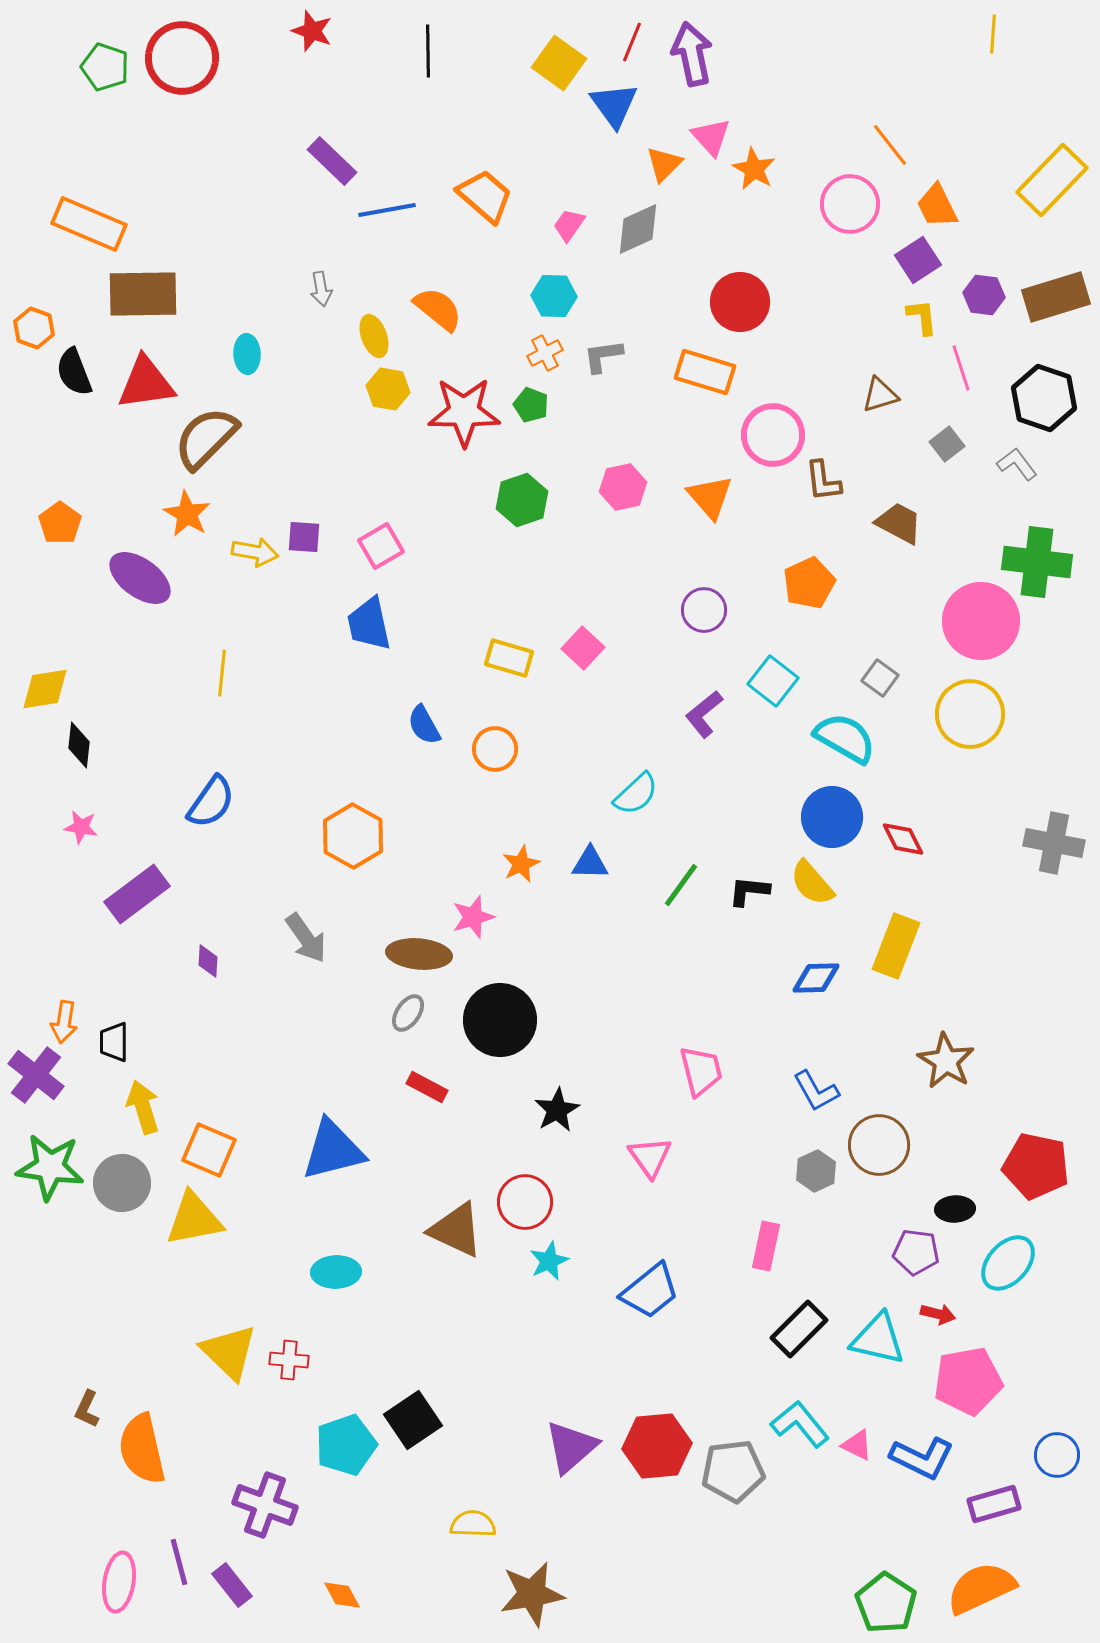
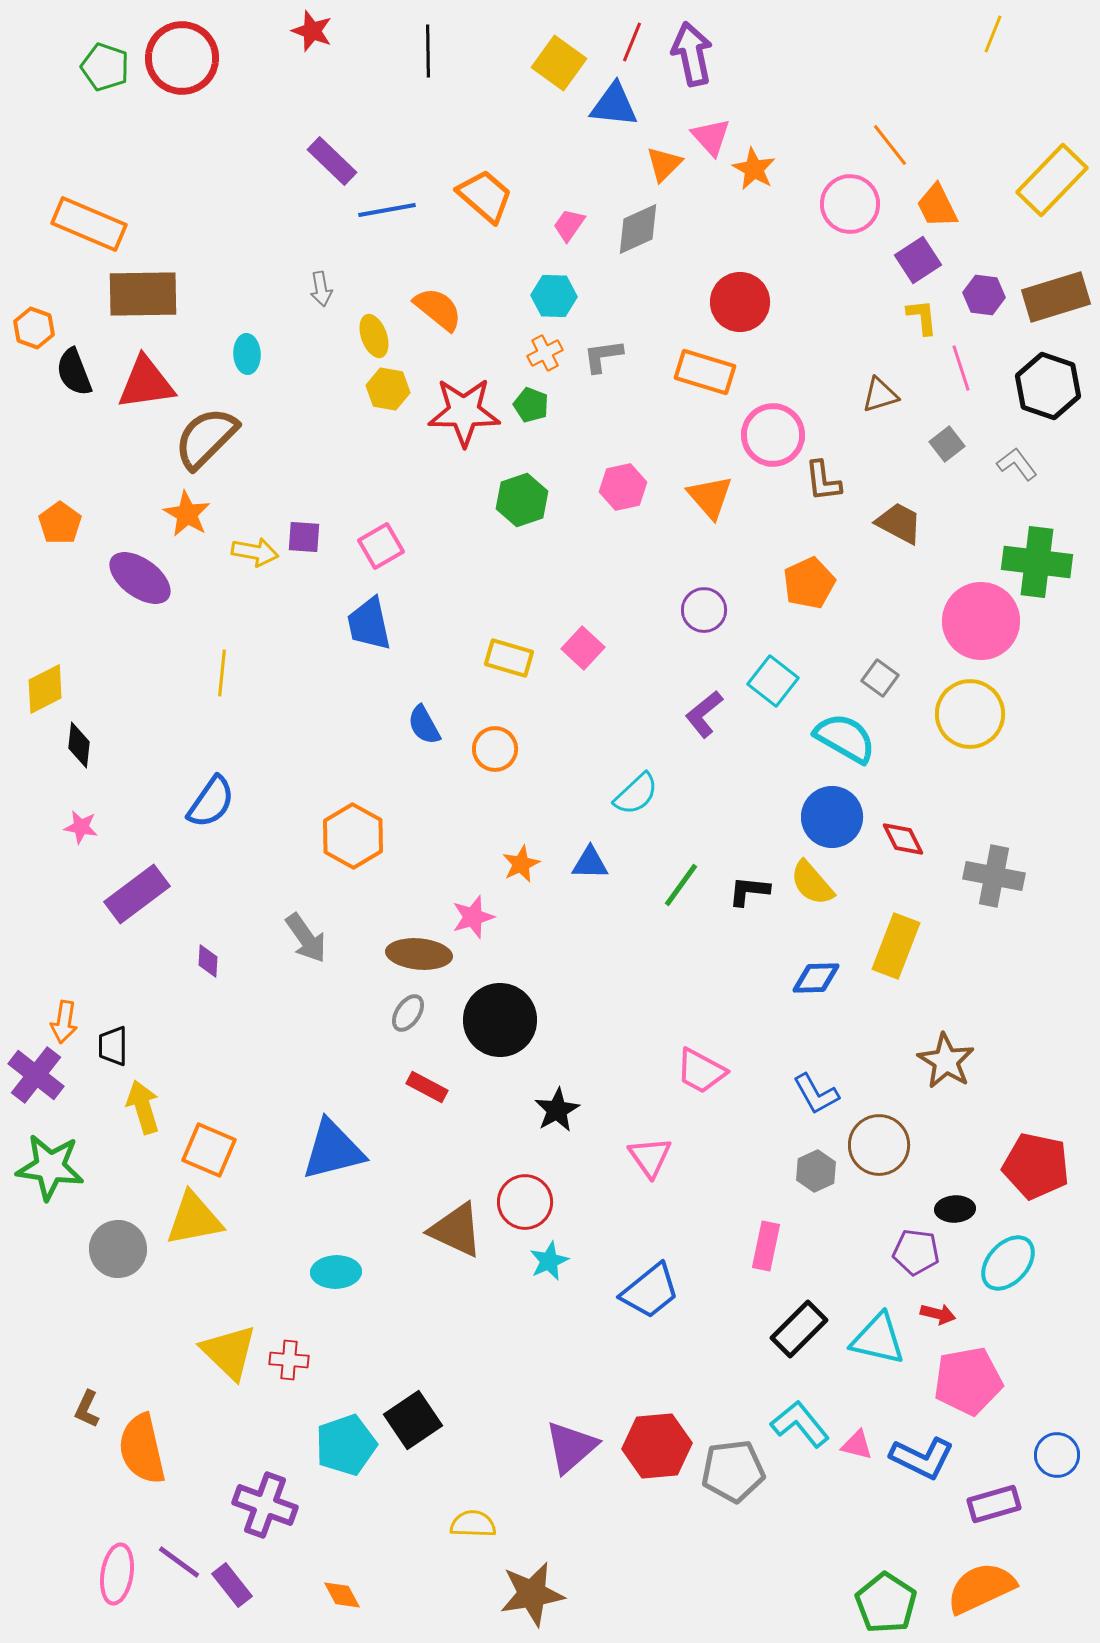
yellow line at (993, 34): rotated 18 degrees clockwise
blue triangle at (614, 105): rotated 48 degrees counterclockwise
black hexagon at (1044, 398): moved 4 px right, 12 px up
yellow diamond at (45, 689): rotated 18 degrees counterclockwise
gray cross at (1054, 843): moved 60 px left, 33 px down
black trapezoid at (114, 1042): moved 1 px left, 4 px down
pink trapezoid at (701, 1071): rotated 132 degrees clockwise
blue L-shape at (816, 1091): moved 3 px down
gray circle at (122, 1183): moved 4 px left, 66 px down
pink triangle at (857, 1445): rotated 12 degrees counterclockwise
purple line at (179, 1562): rotated 39 degrees counterclockwise
pink ellipse at (119, 1582): moved 2 px left, 8 px up
